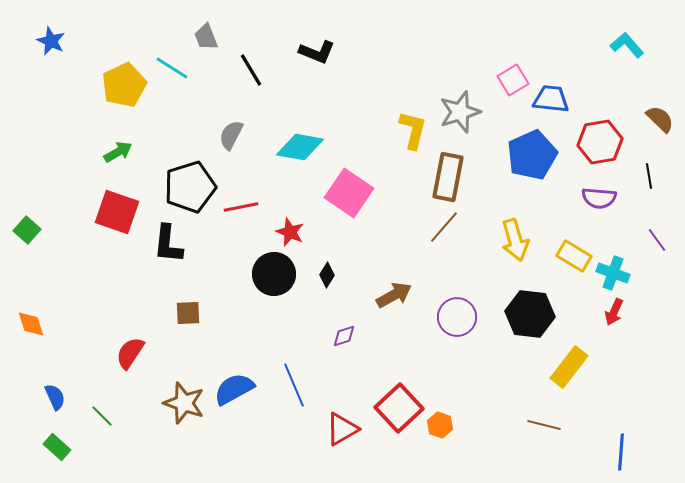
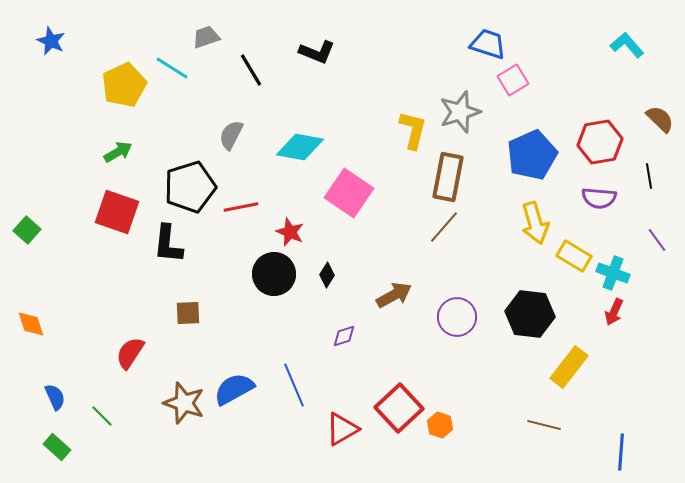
gray trapezoid at (206, 37): rotated 92 degrees clockwise
blue trapezoid at (551, 99): moved 63 px left, 55 px up; rotated 12 degrees clockwise
yellow arrow at (515, 240): moved 20 px right, 17 px up
